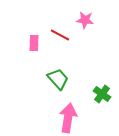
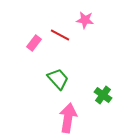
pink rectangle: rotated 35 degrees clockwise
green cross: moved 1 px right, 1 px down
